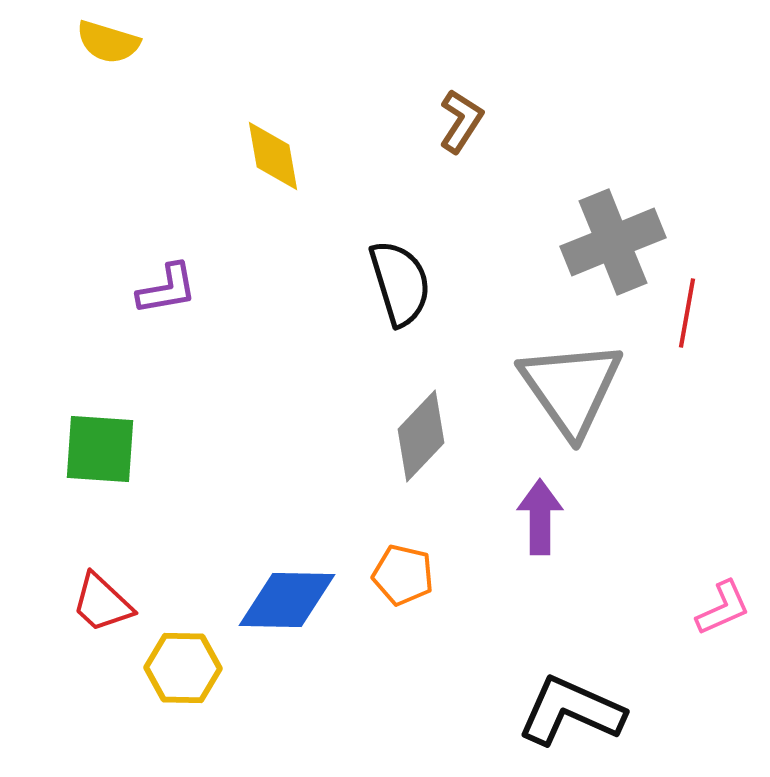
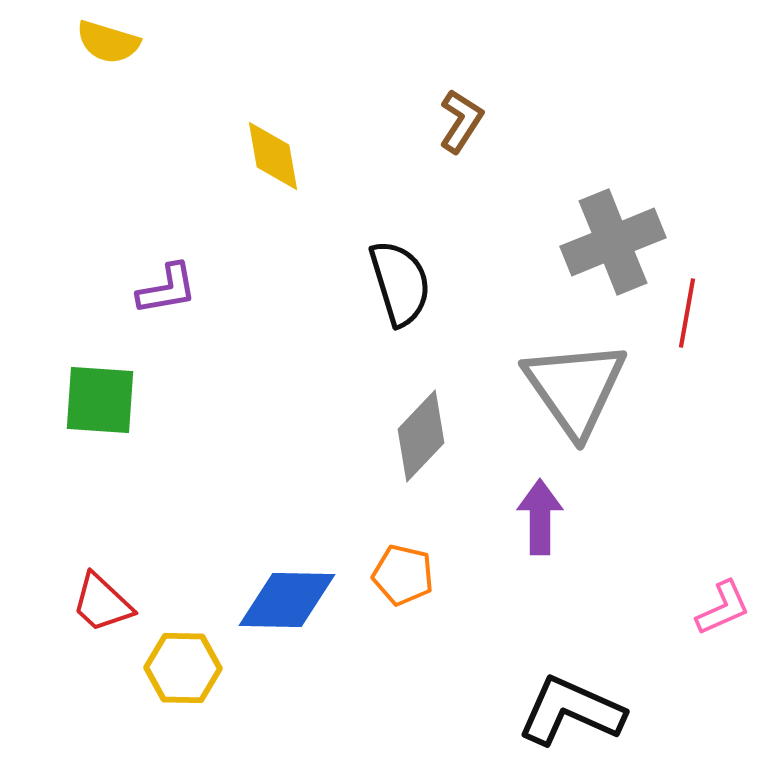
gray triangle: moved 4 px right
green square: moved 49 px up
